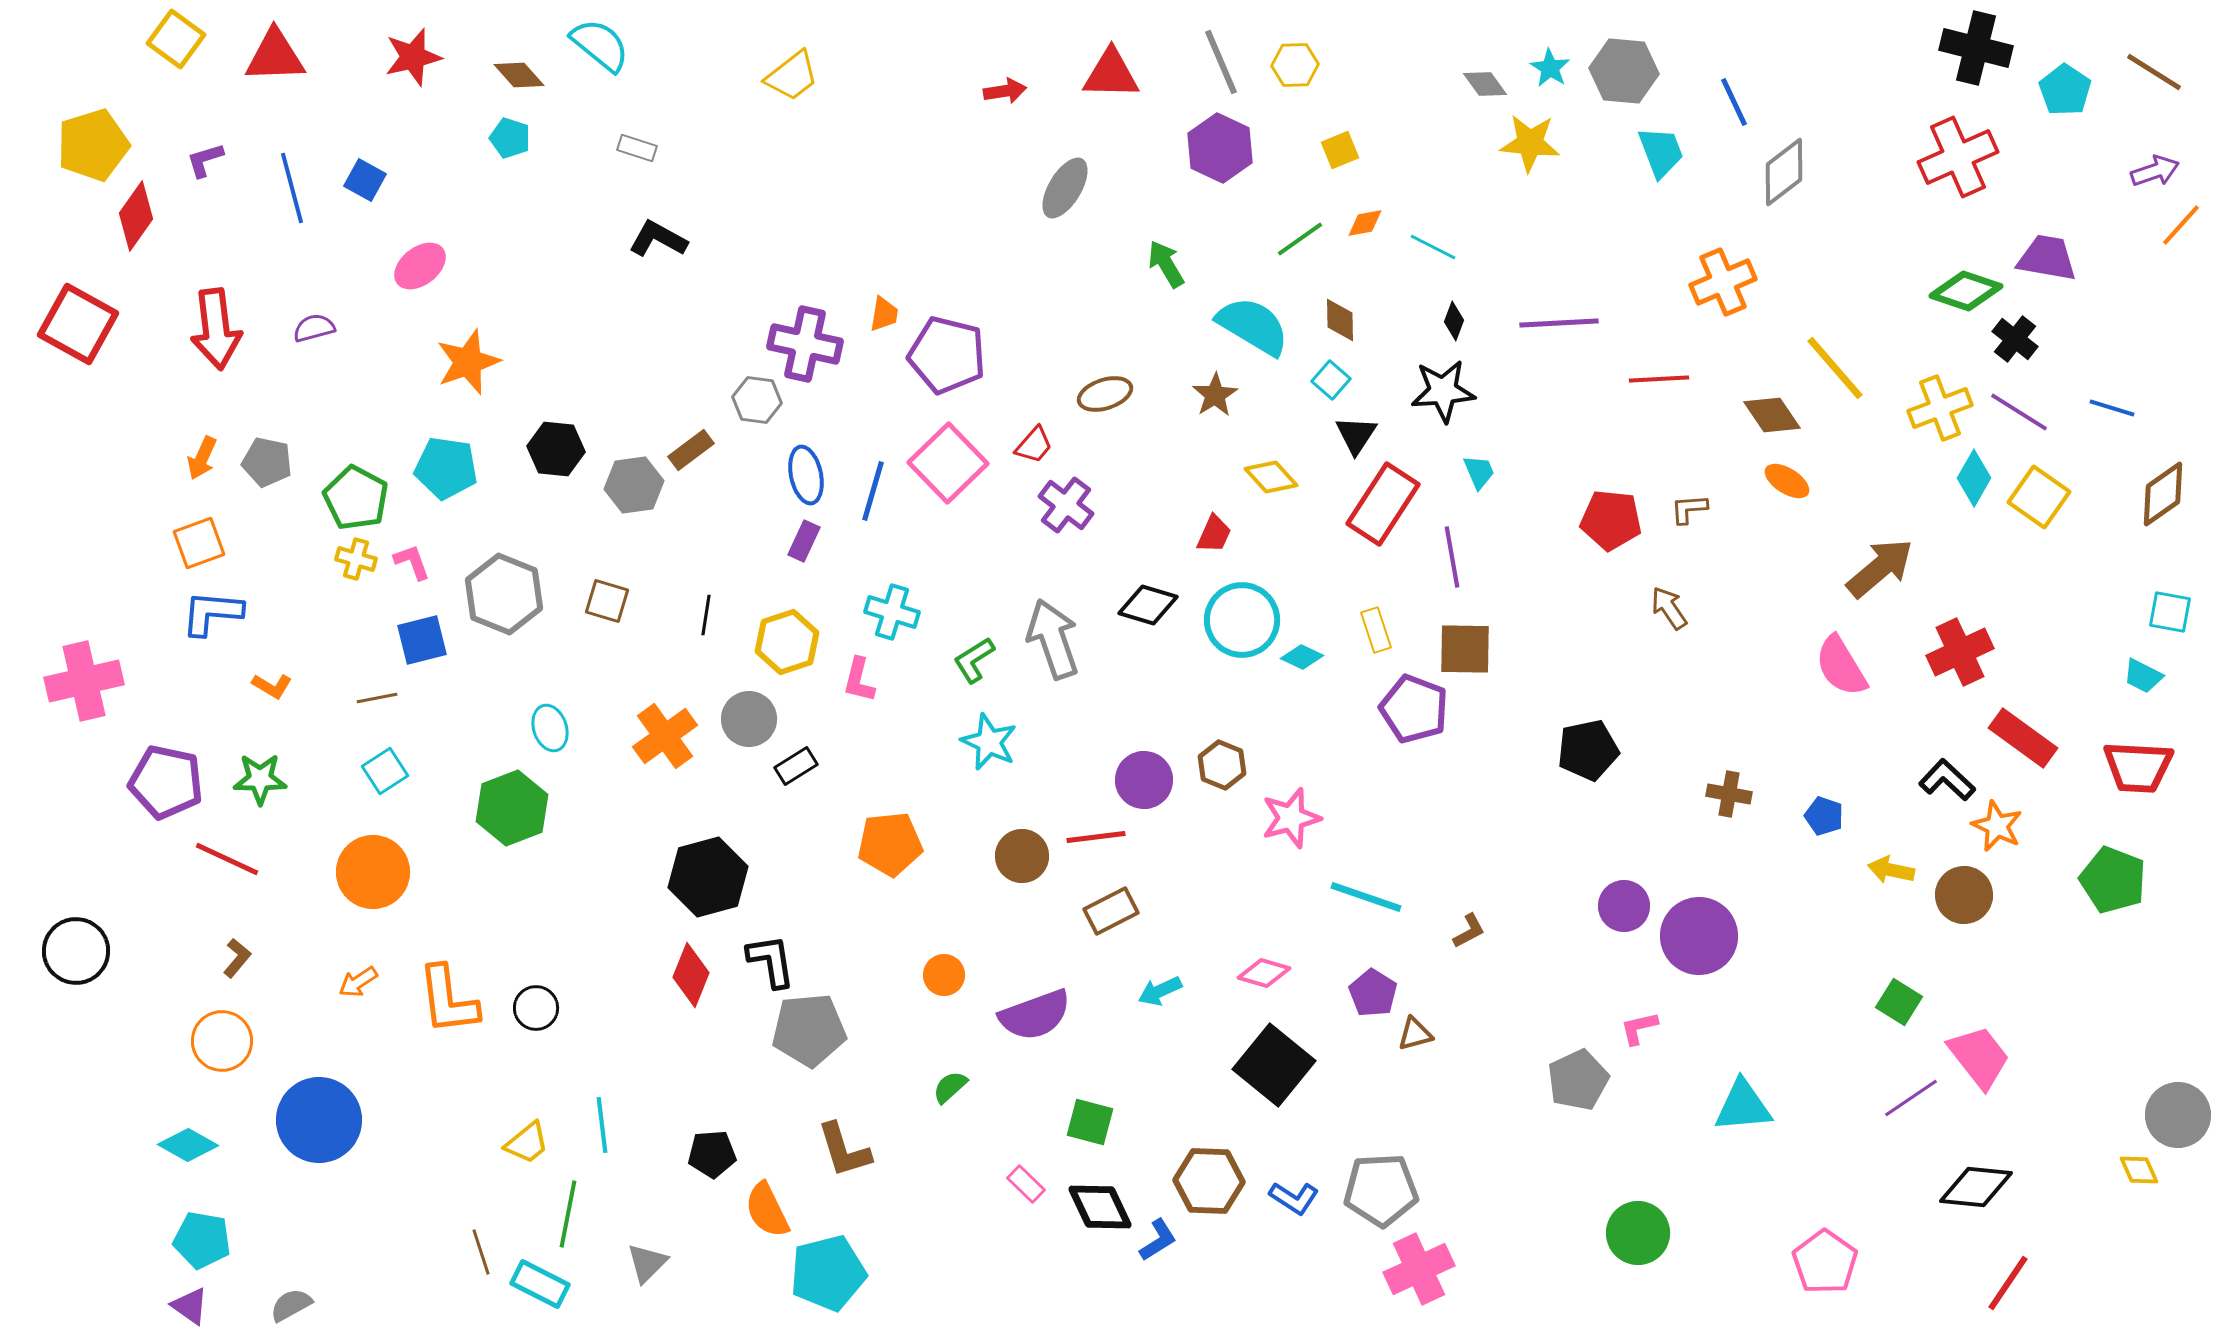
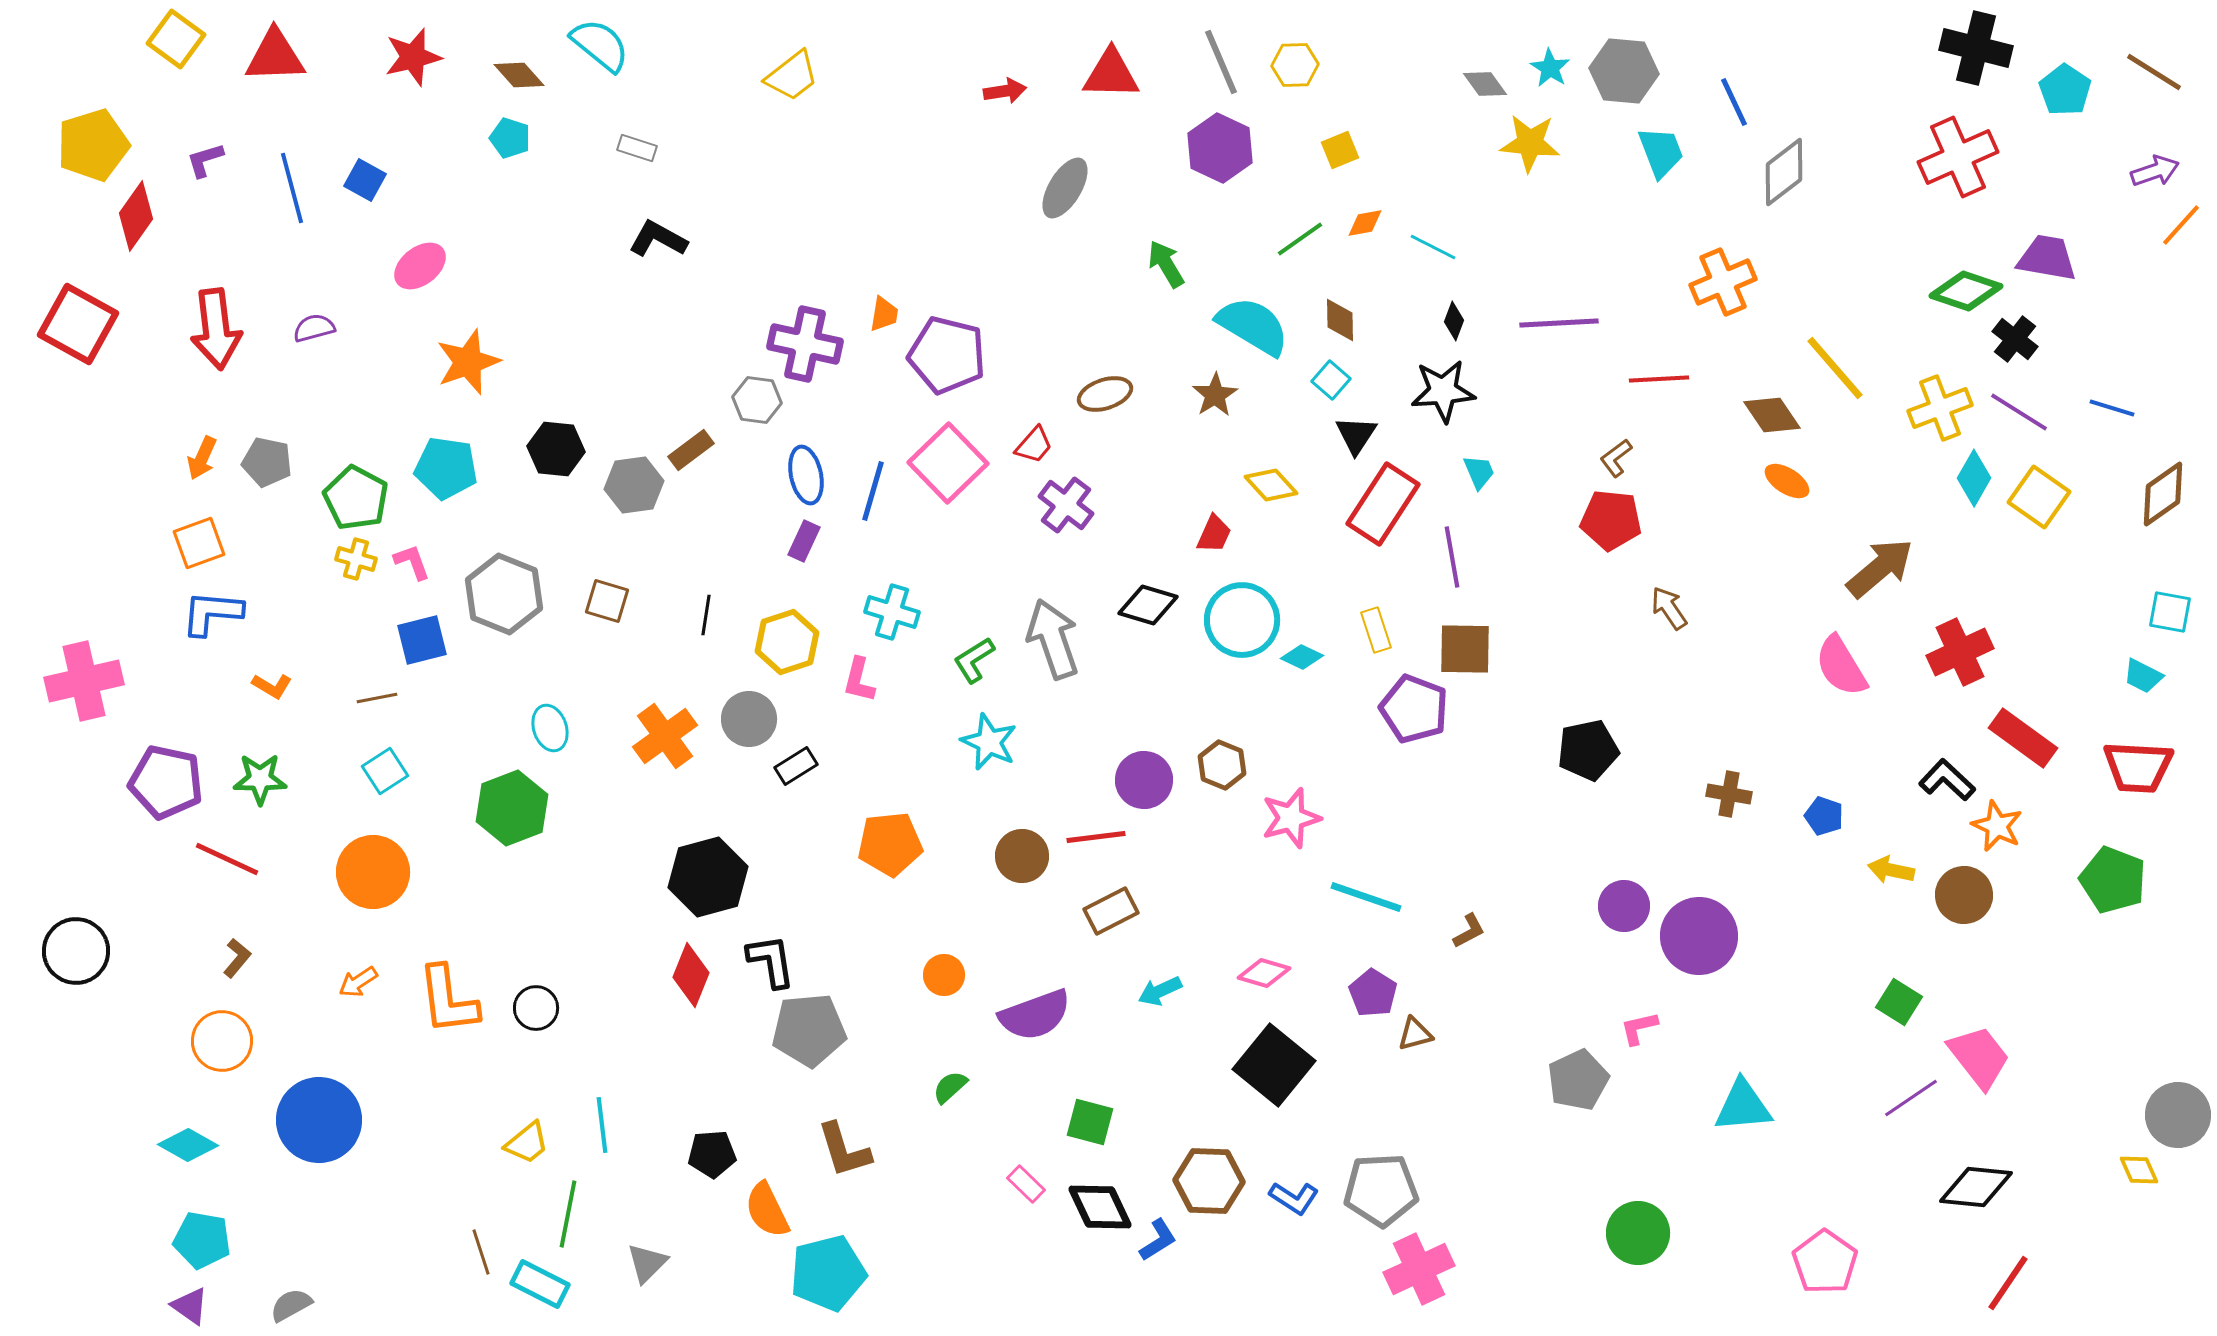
yellow diamond at (1271, 477): moved 8 px down
brown L-shape at (1689, 509): moved 73 px left, 51 px up; rotated 33 degrees counterclockwise
